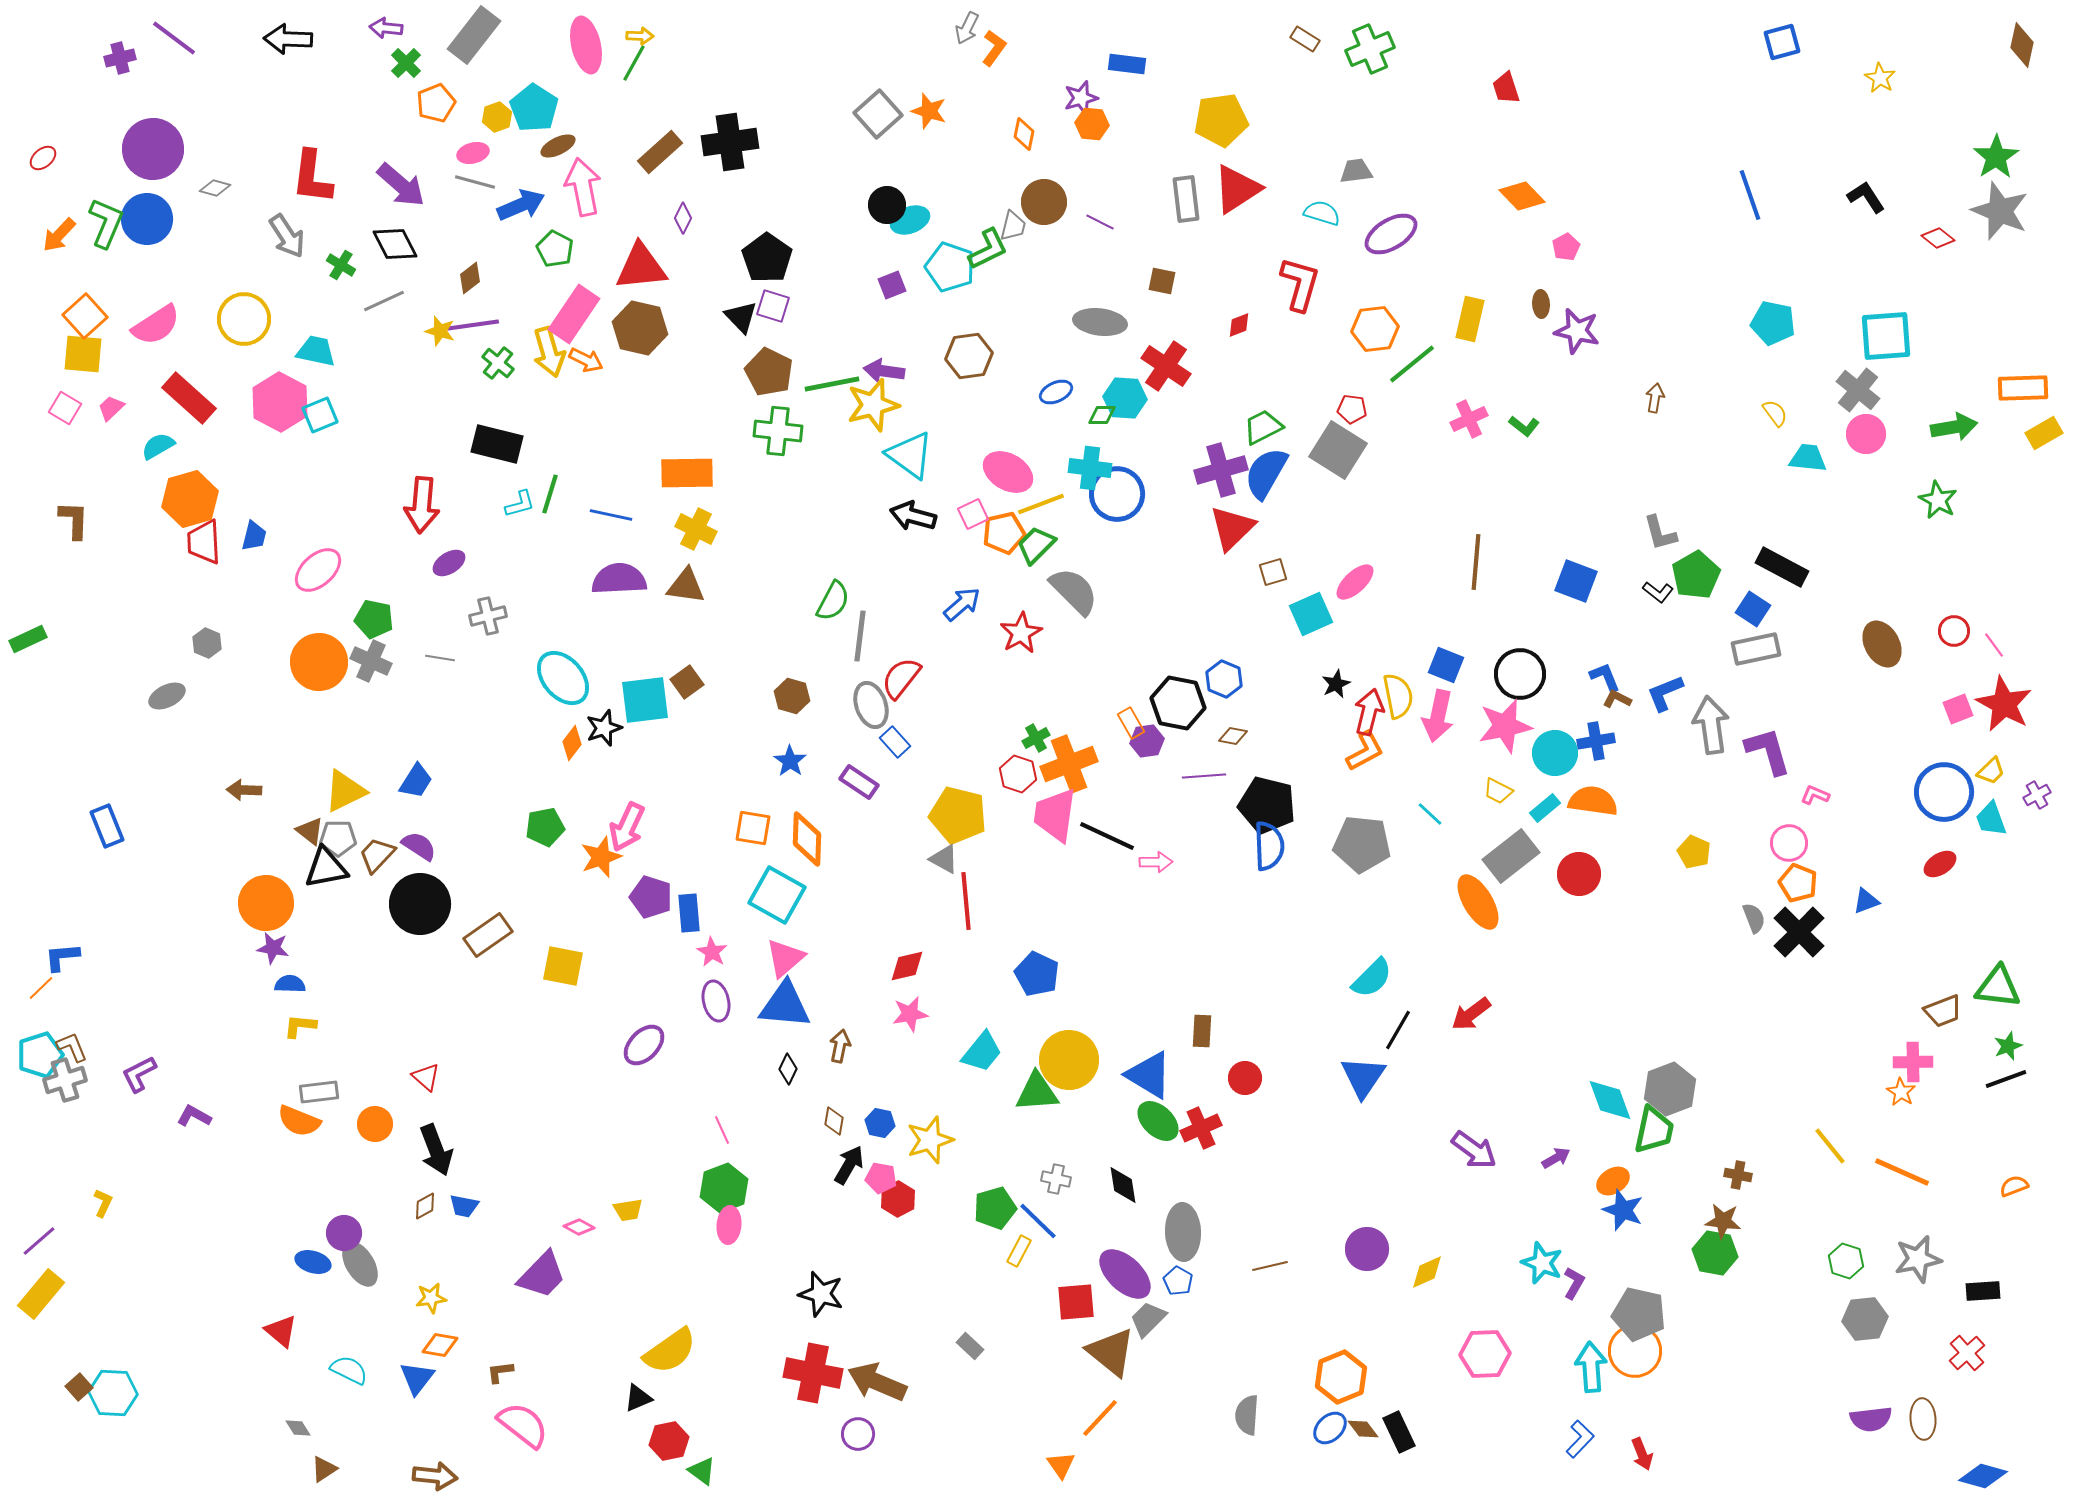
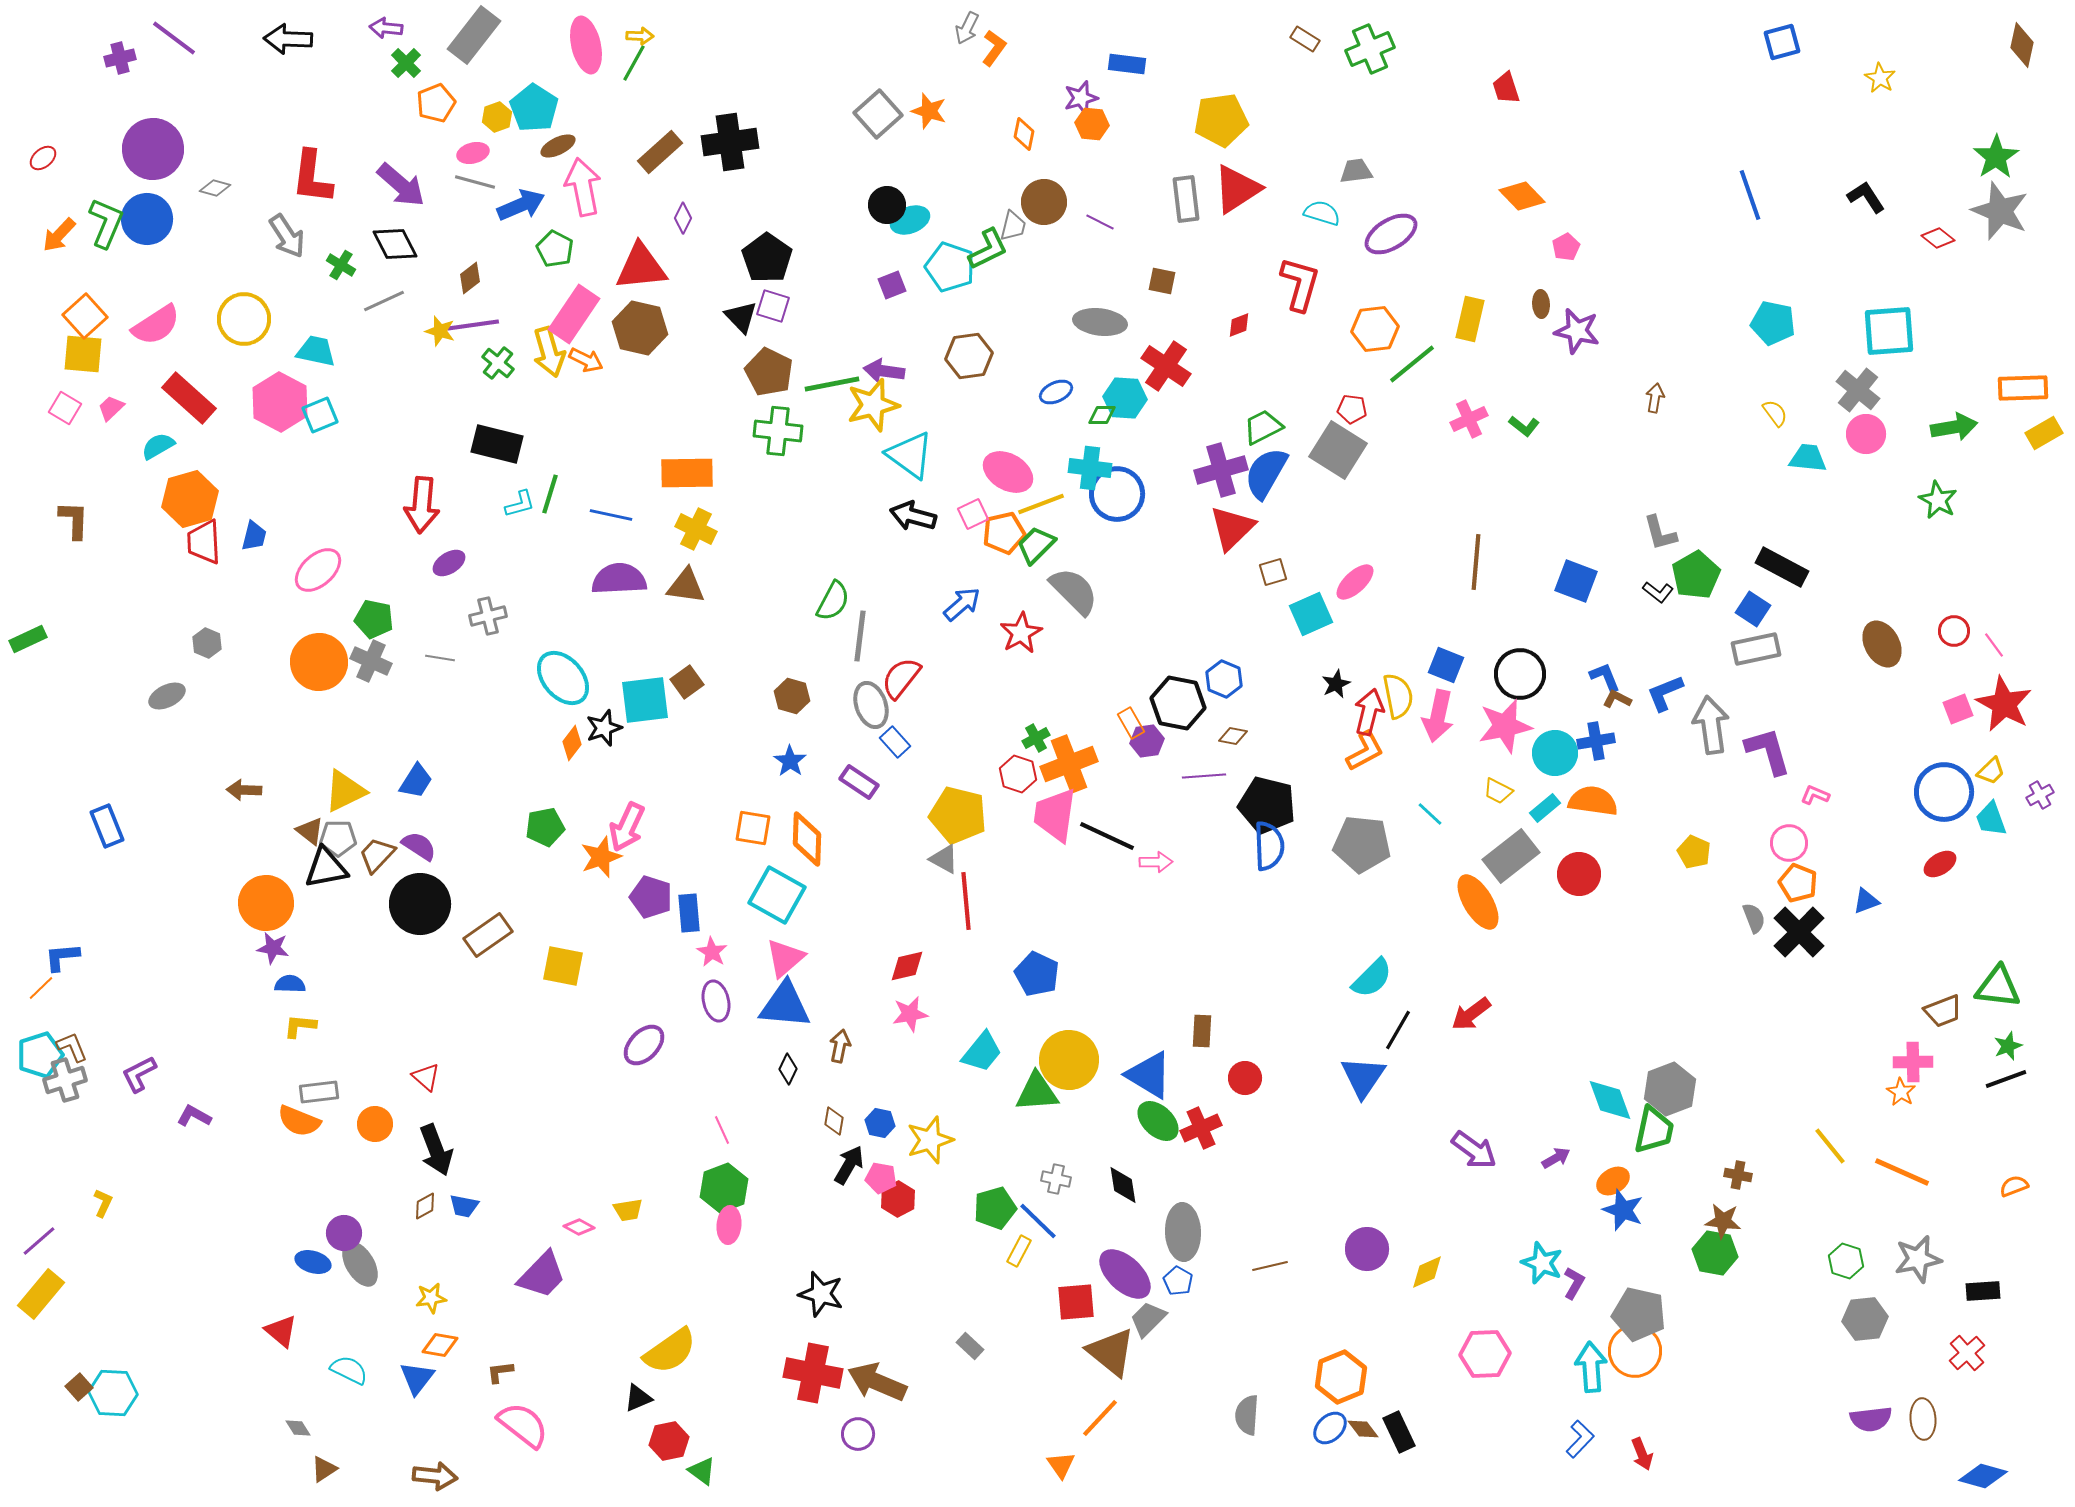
cyan square at (1886, 336): moved 3 px right, 5 px up
purple cross at (2037, 795): moved 3 px right
